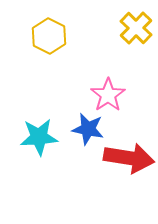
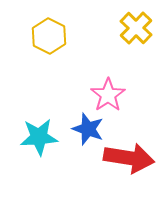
blue star: rotated 8 degrees clockwise
